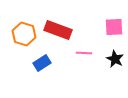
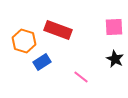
orange hexagon: moved 7 px down
pink line: moved 3 px left, 24 px down; rotated 35 degrees clockwise
blue rectangle: moved 1 px up
